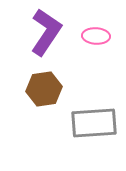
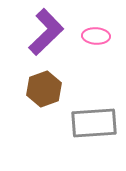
purple L-shape: rotated 12 degrees clockwise
brown hexagon: rotated 12 degrees counterclockwise
